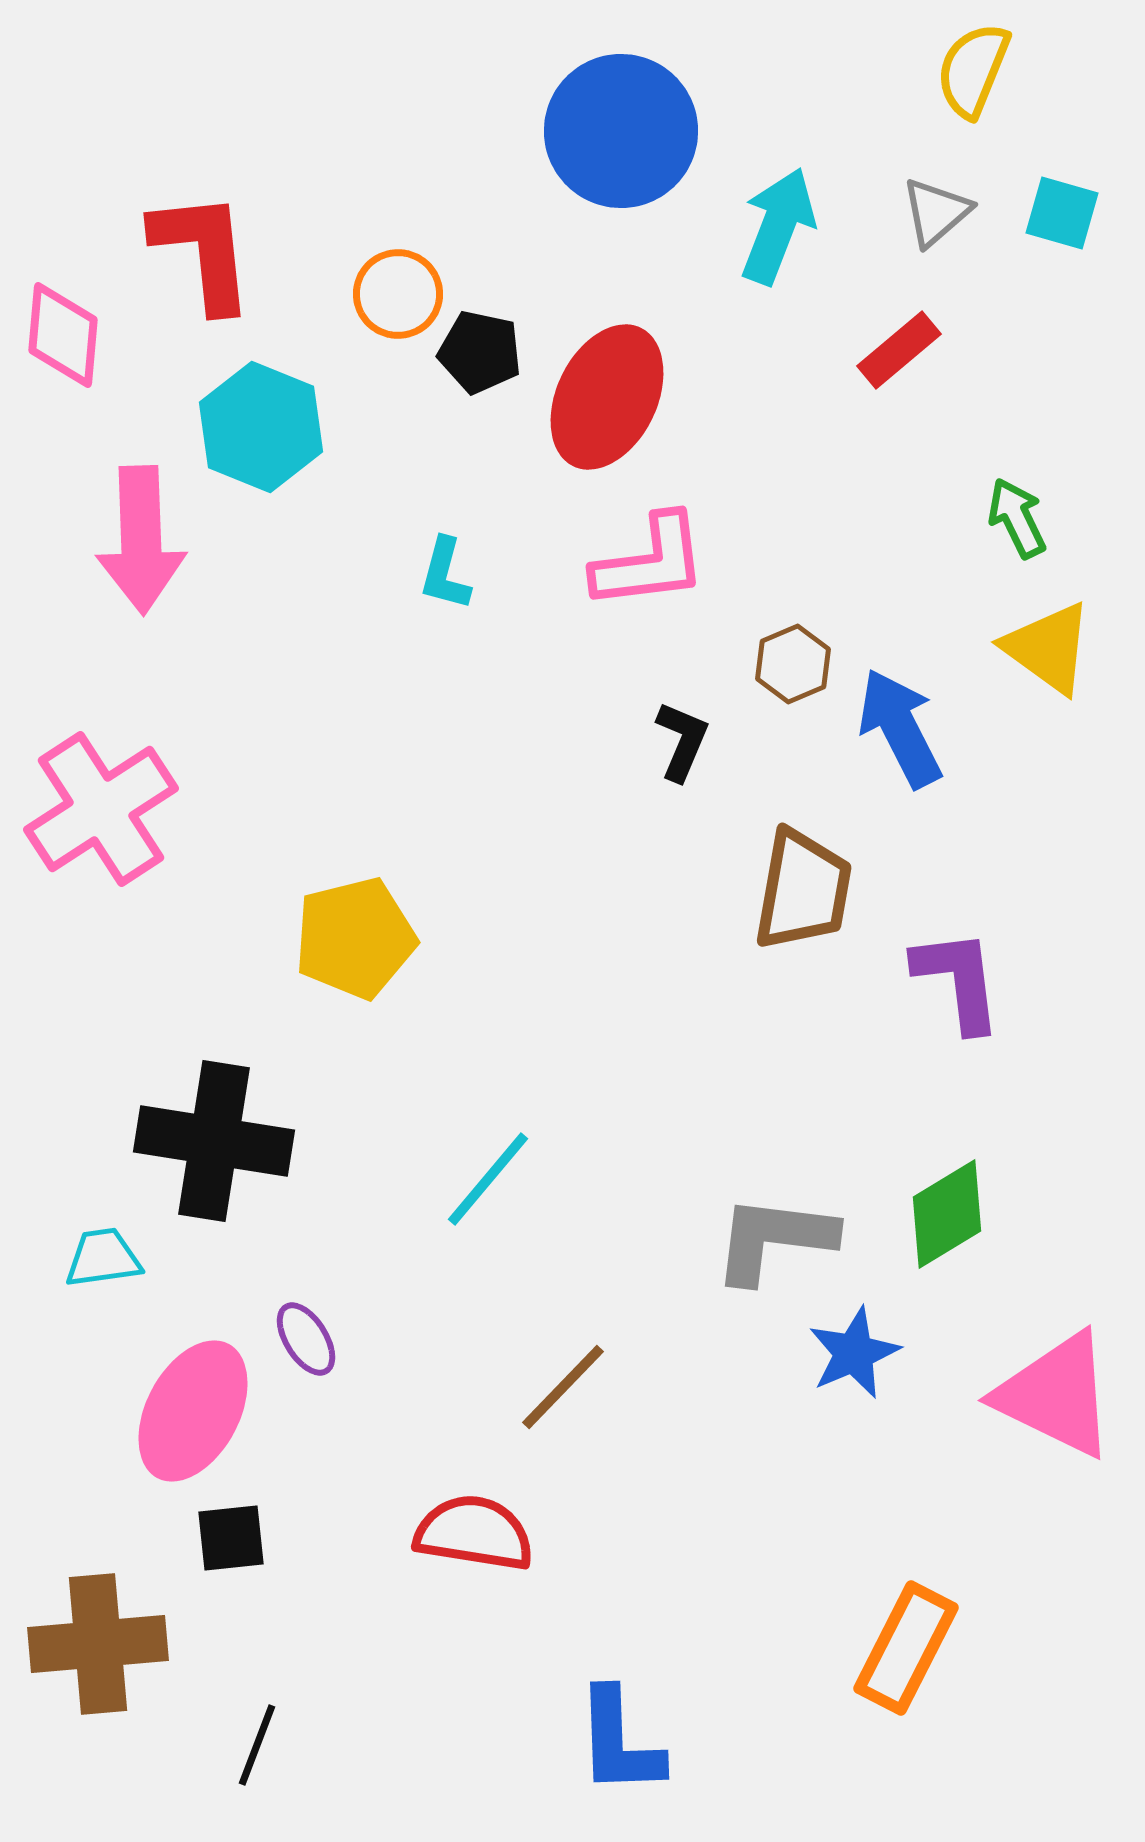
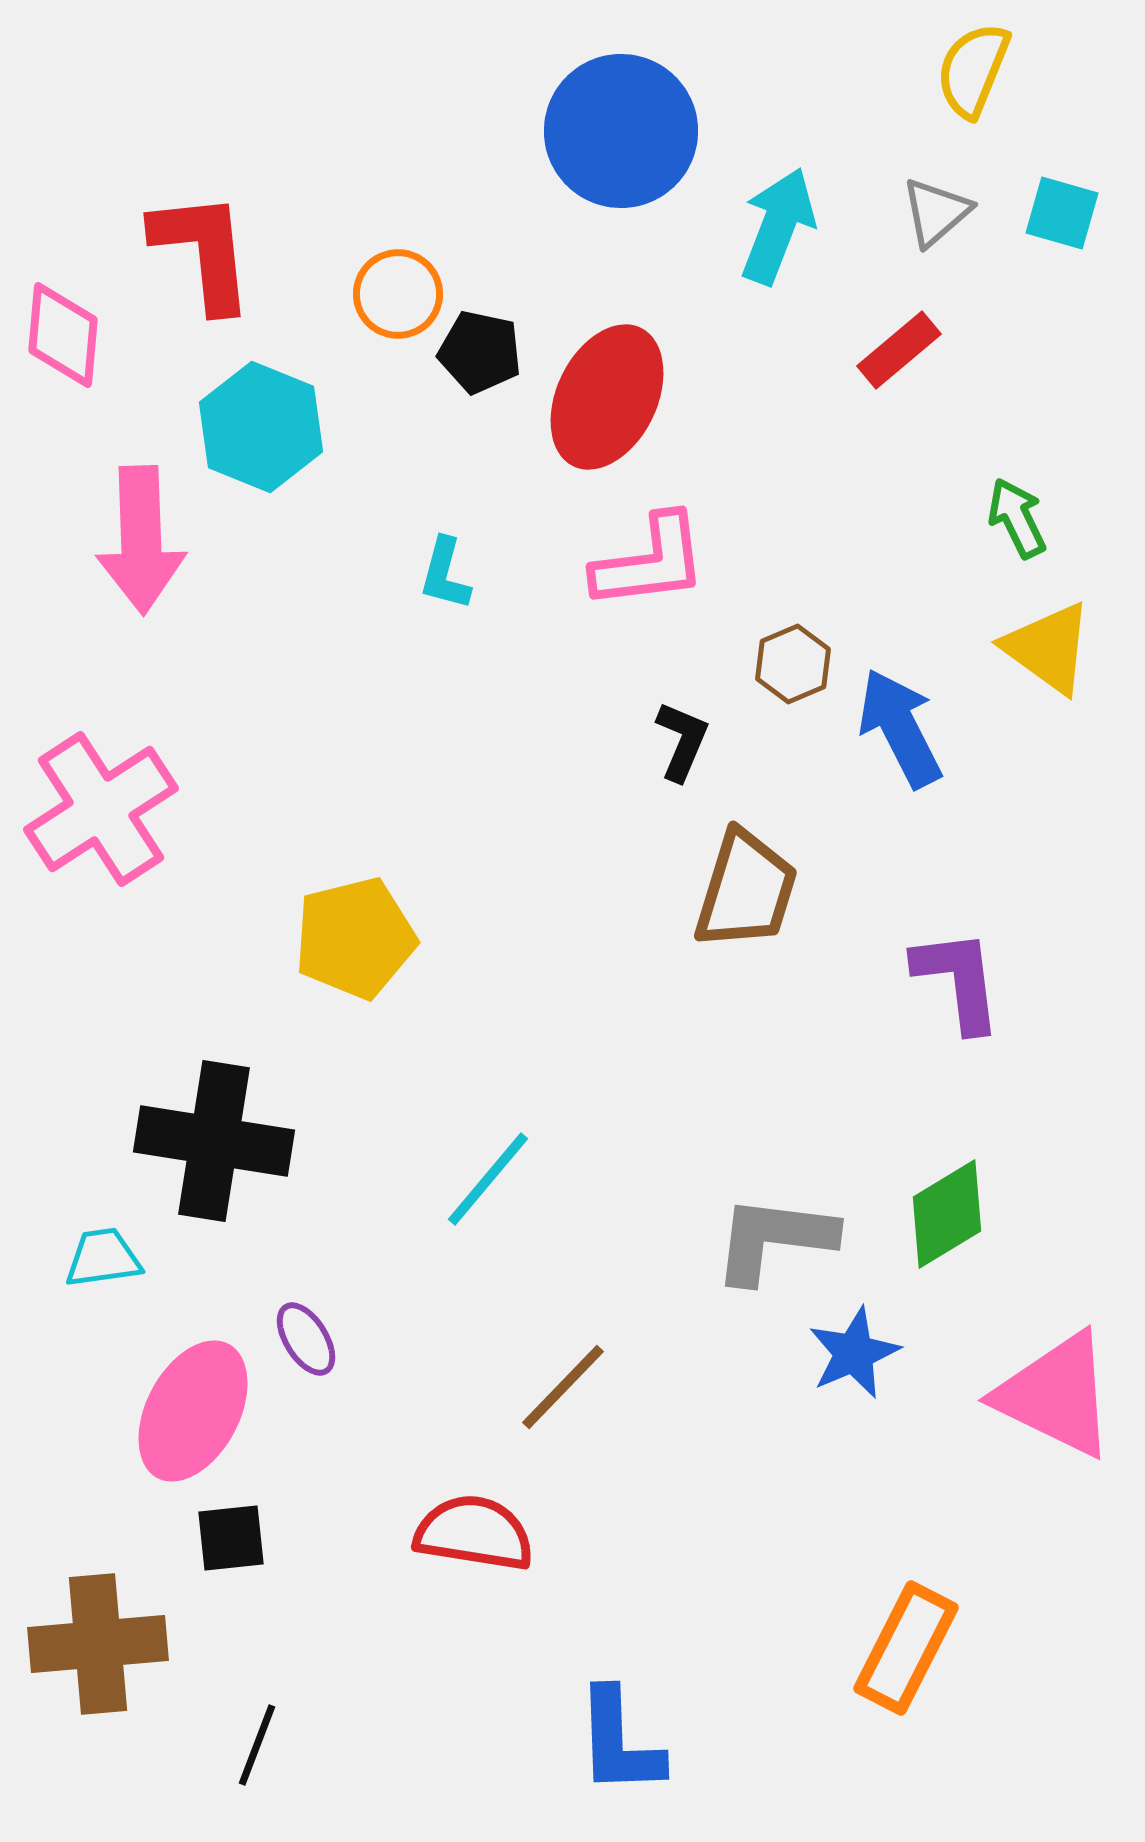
brown trapezoid: moved 57 px left; rotated 7 degrees clockwise
